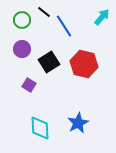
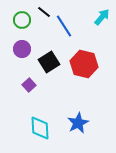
purple square: rotated 16 degrees clockwise
